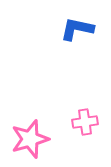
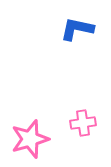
pink cross: moved 2 px left, 1 px down
